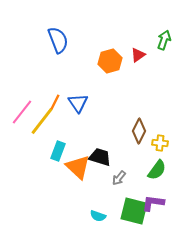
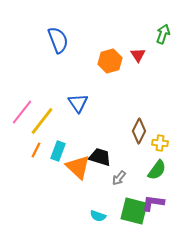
green arrow: moved 1 px left, 6 px up
red triangle: rotated 28 degrees counterclockwise
orange line: moved 19 px left, 48 px down
